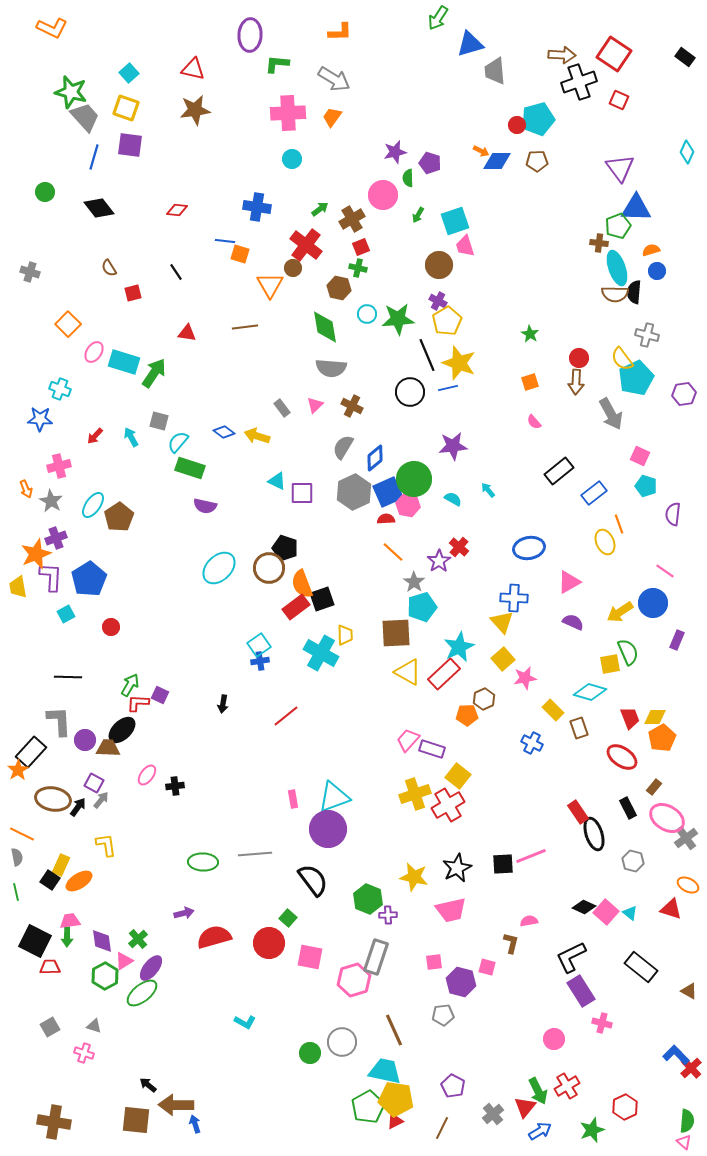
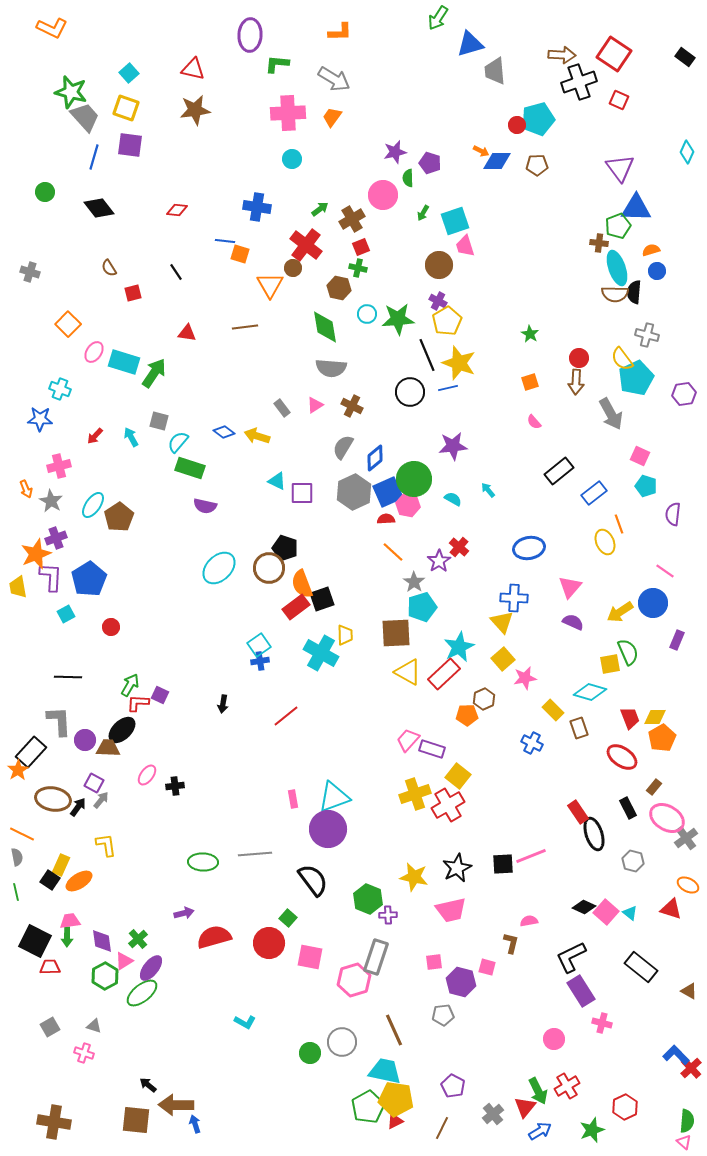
brown pentagon at (537, 161): moved 4 px down
green arrow at (418, 215): moved 5 px right, 2 px up
pink triangle at (315, 405): rotated 12 degrees clockwise
pink triangle at (569, 582): moved 1 px right, 5 px down; rotated 20 degrees counterclockwise
